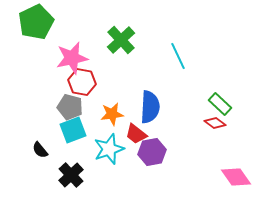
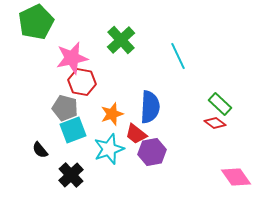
gray pentagon: moved 5 px left, 1 px down
orange star: rotated 10 degrees counterclockwise
